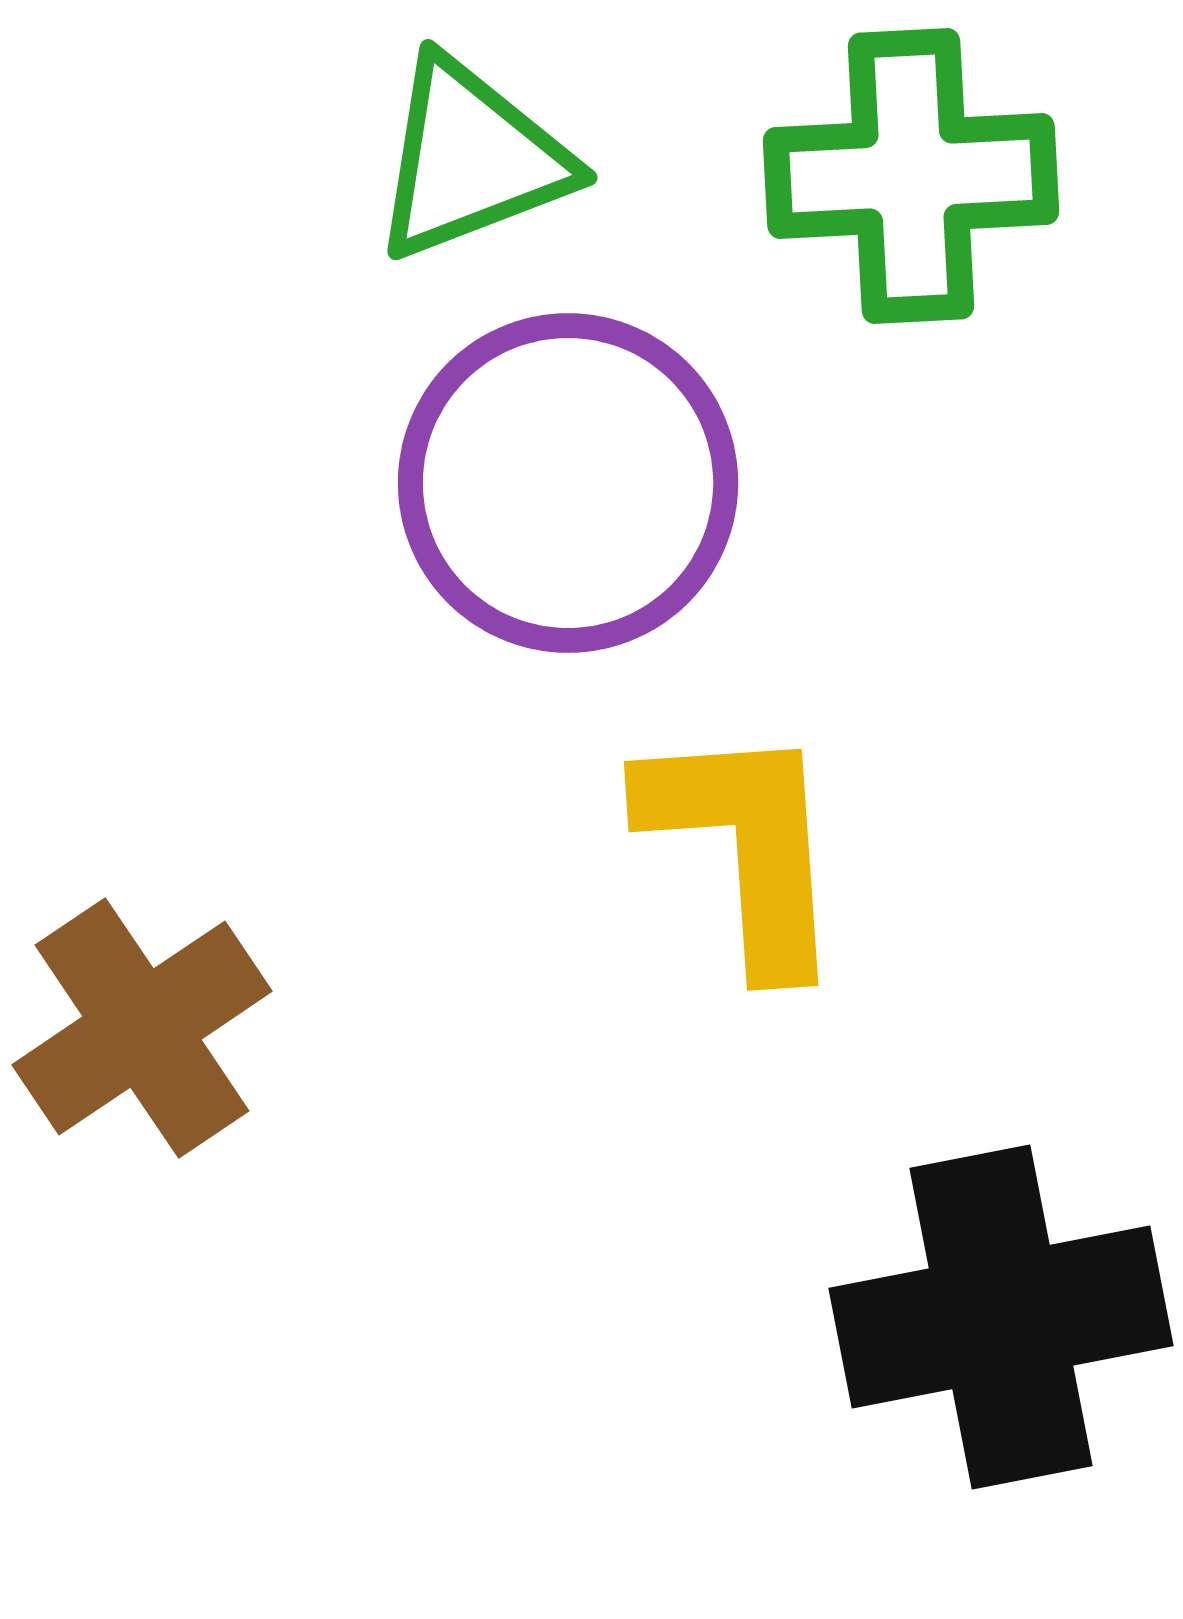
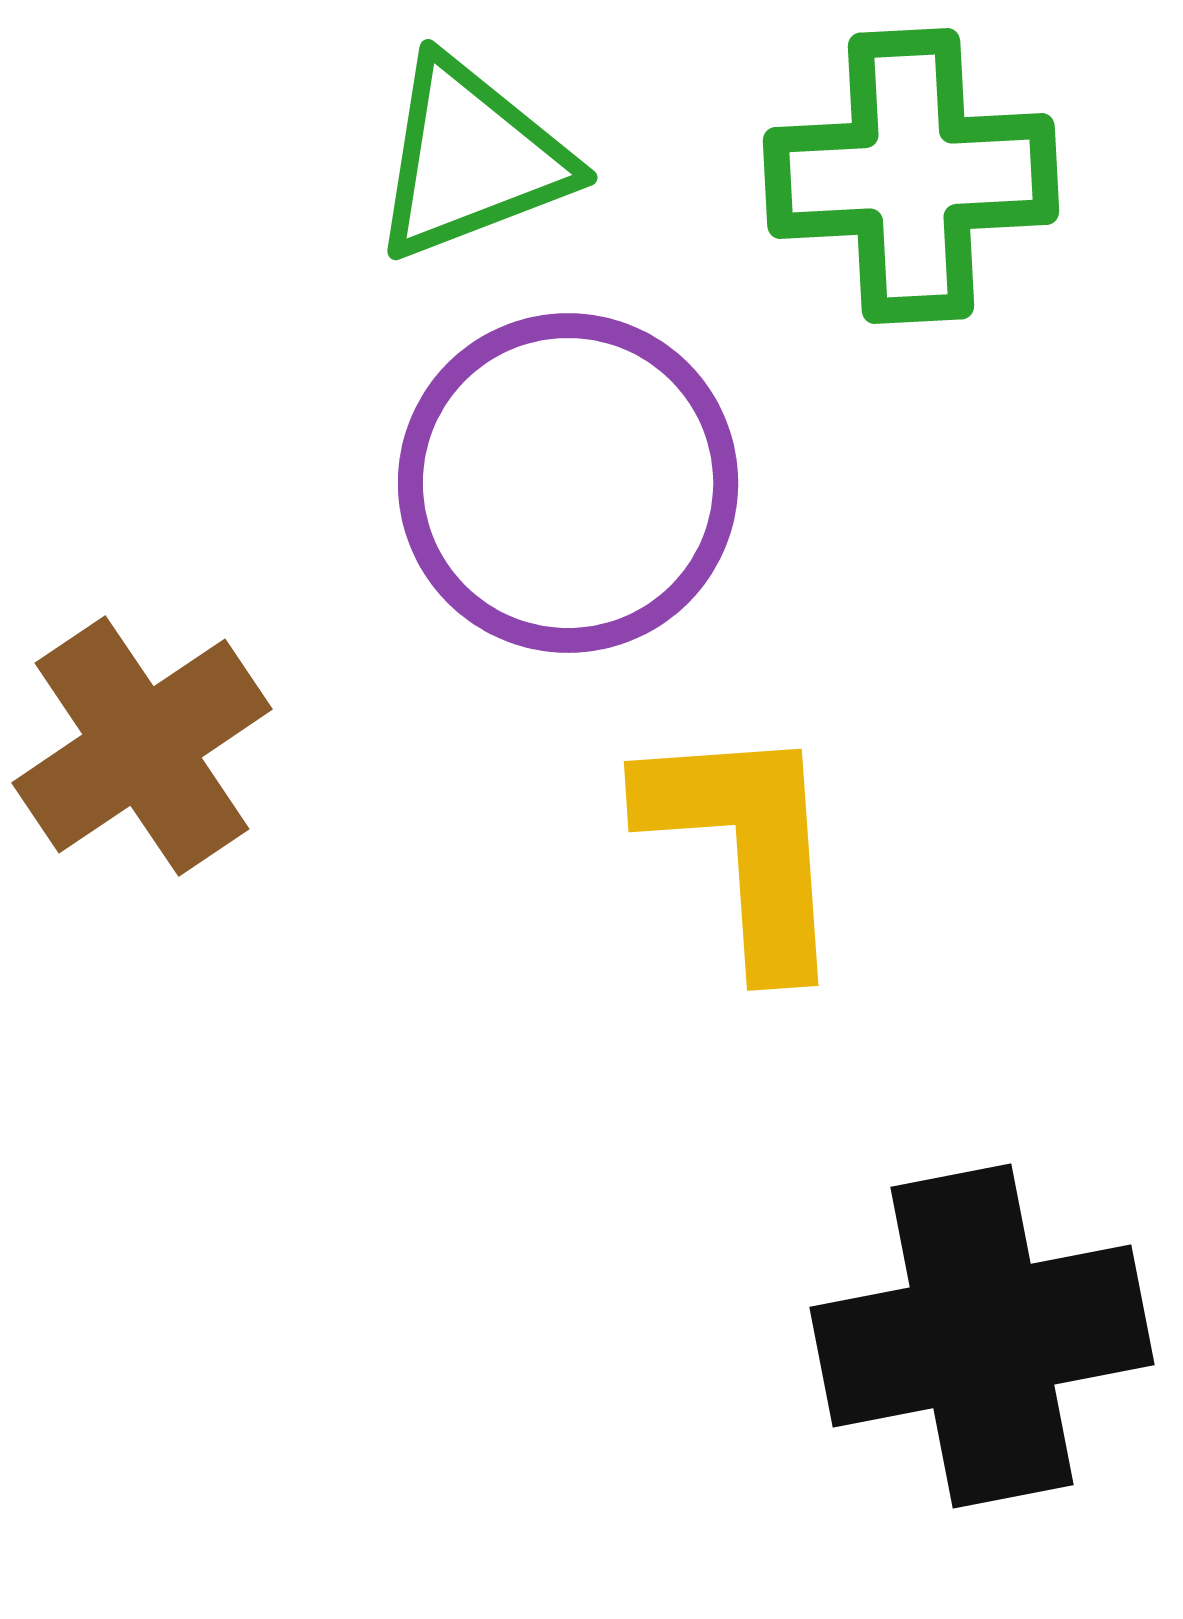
brown cross: moved 282 px up
black cross: moved 19 px left, 19 px down
